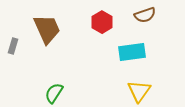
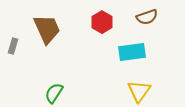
brown semicircle: moved 2 px right, 2 px down
